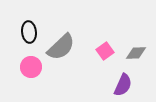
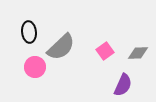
gray diamond: moved 2 px right
pink circle: moved 4 px right
